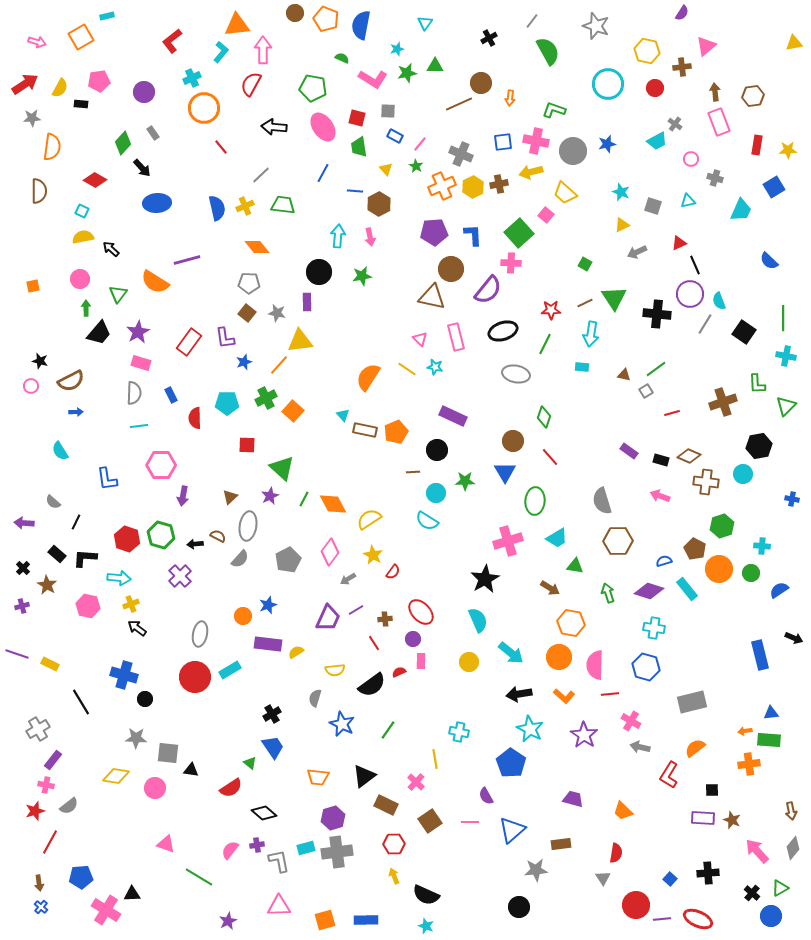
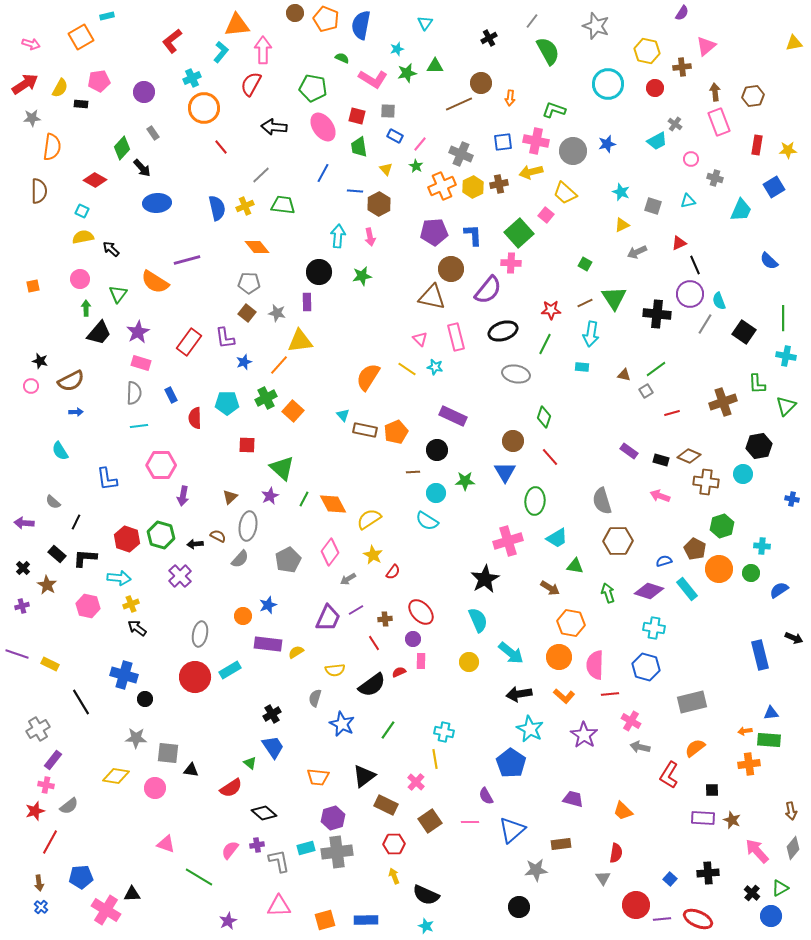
pink arrow at (37, 42): moved 6 px left, 2 px down
red square at (357, 118): moved 2 px up
green diamond at (123, 143): moved 1 px left, 5 px down
cyan cross at (459, 732): moved 15 px left
